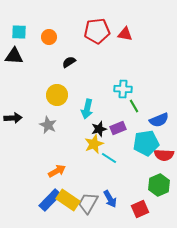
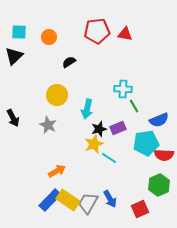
black triangle: rotated 48 degrees counterclockwise
black arrow: rotated 66 degrees clockwise
